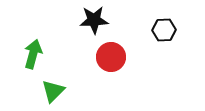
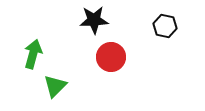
black hexagon: moved 1 px right, 4 px up; rotated 15 degrees clockwise
green triangle: moved 2 px right, 5 px up
